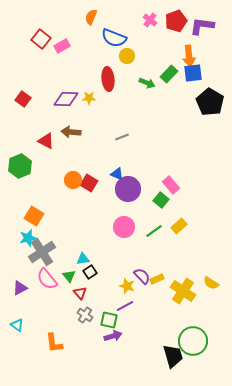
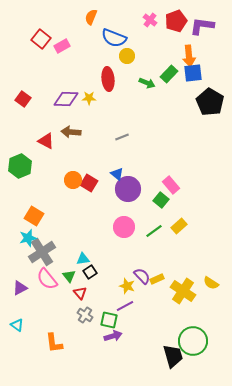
blue triangle at (117, 174): rotated 16 degrees clockwise
